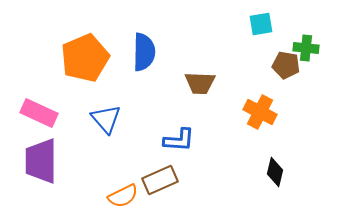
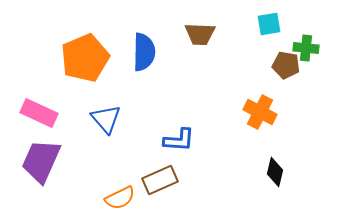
cyan square: moved 8 px right
brown trapezoid: moved 49 px up
purple trapezoid: rotated 24 degrees clockwise
orange semicircle: moved 3 px left, 2 px down
